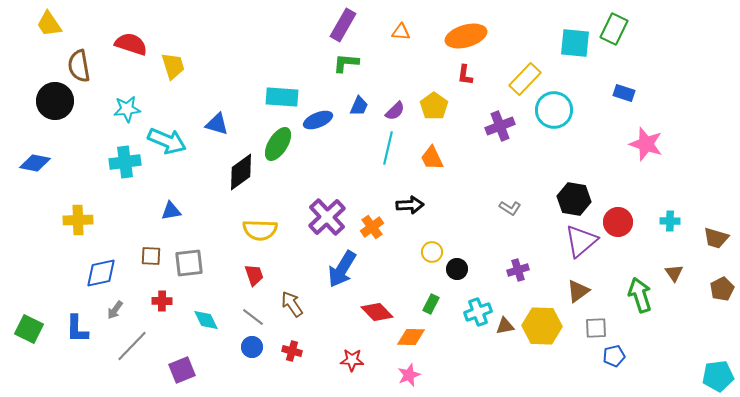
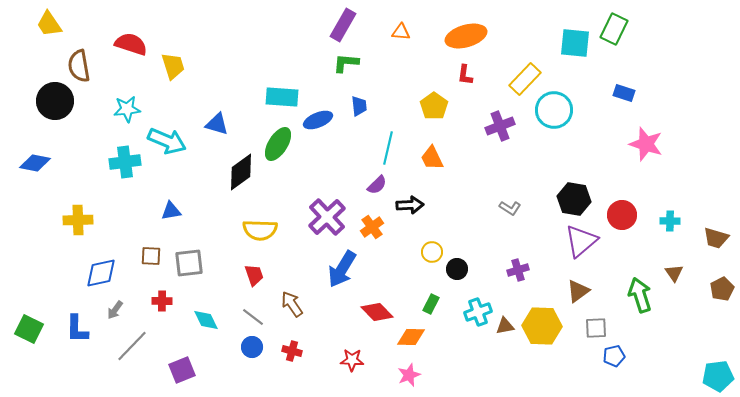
blue trapezoid at (359, 106): rotated 30 degrees counterclockwise
purple semicircle at (395, 111): moved 18 px left, 74 px down
red circle at (618, 222): moved 4 px right, 7 px up
